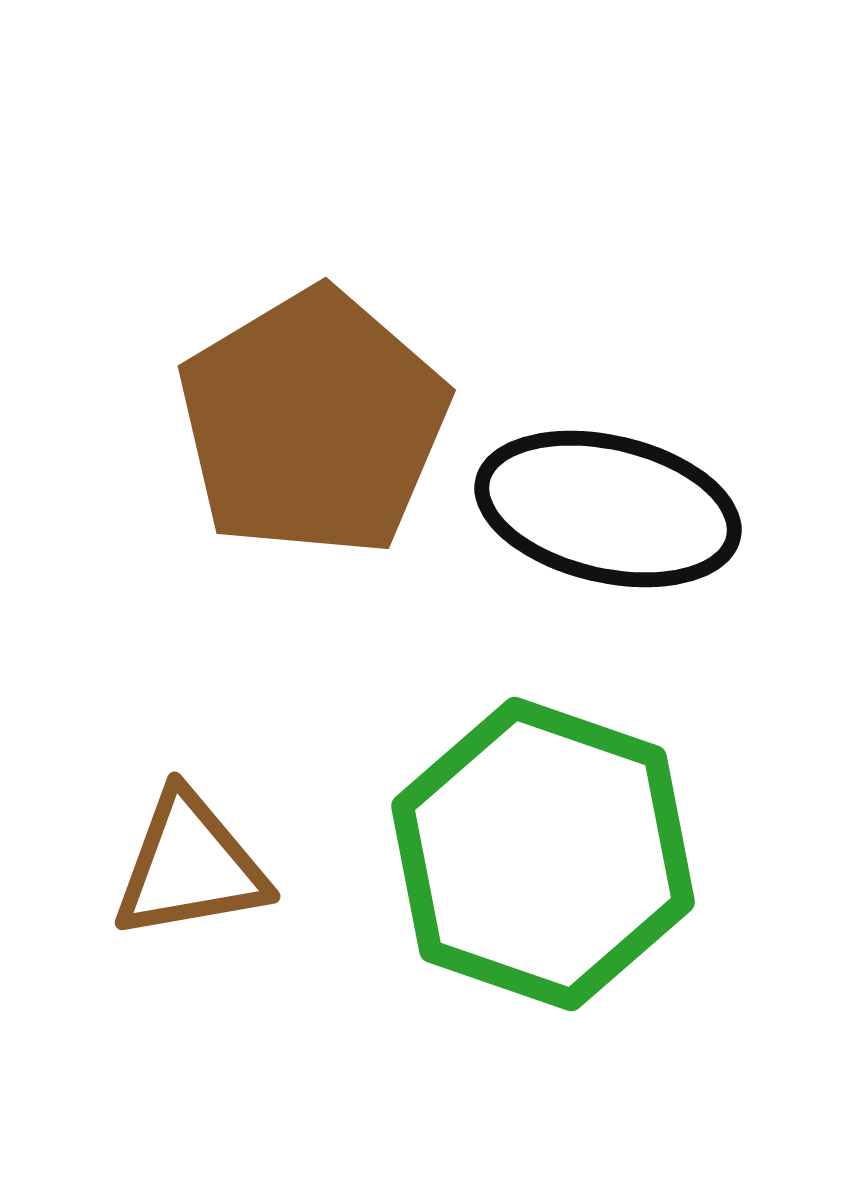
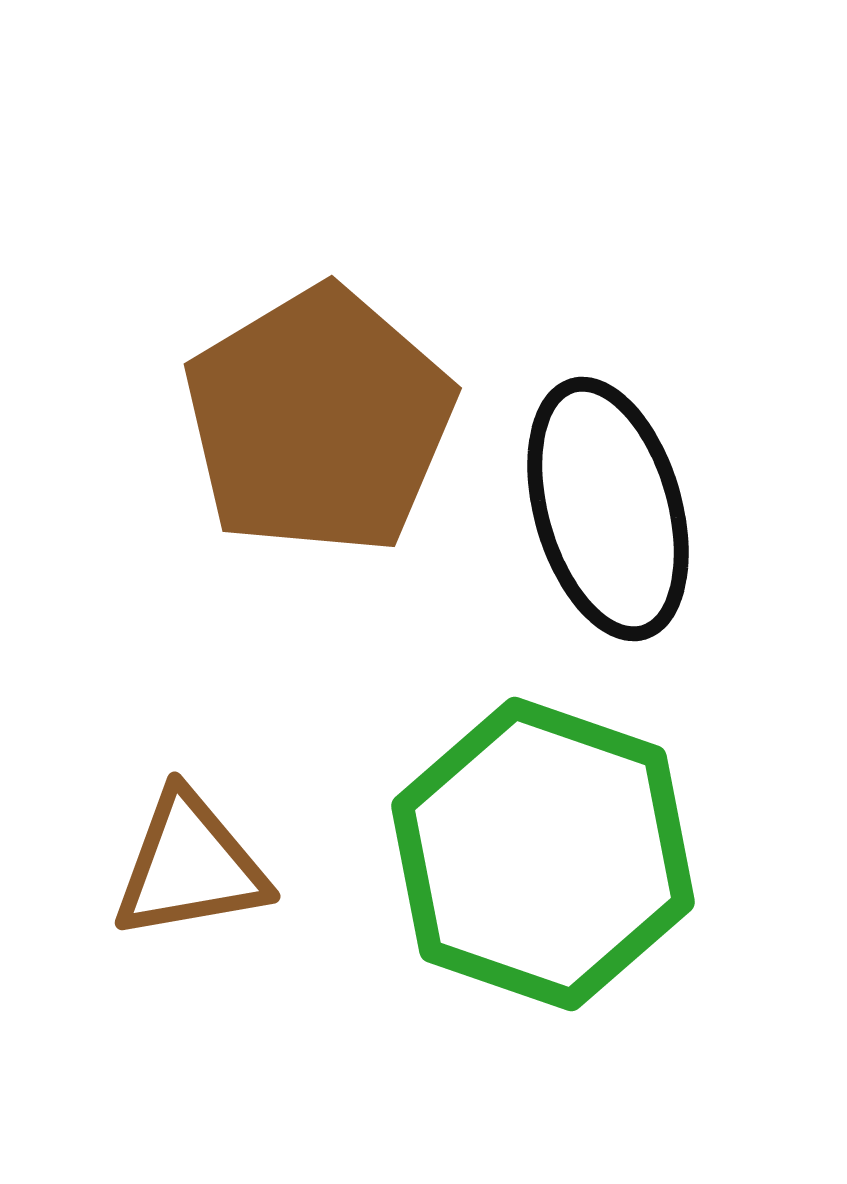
brown pentagon: moved 6 px right, 2 px up
black ellipse: rotated 61 degrees clockwise
